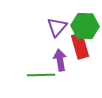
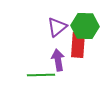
purple triangle: rotated 10 degrees clockwise
red rectangle: moved 2 px left, 1 px up; rotated 20 degrees clockwise
purple arrow: moved 2 px left
